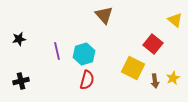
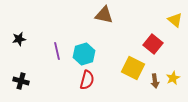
brown triangle: rotated 36 degrees counterclockwise
black cross: rotated 28 degrees clockwise
